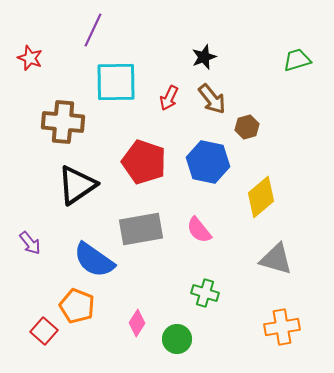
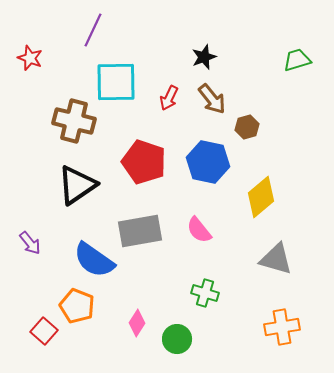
brown cross: moved 11 px right, 1 px up; rotated 9 degrees clockwise
gray rectangle: moved 1 px left, 2 px down
